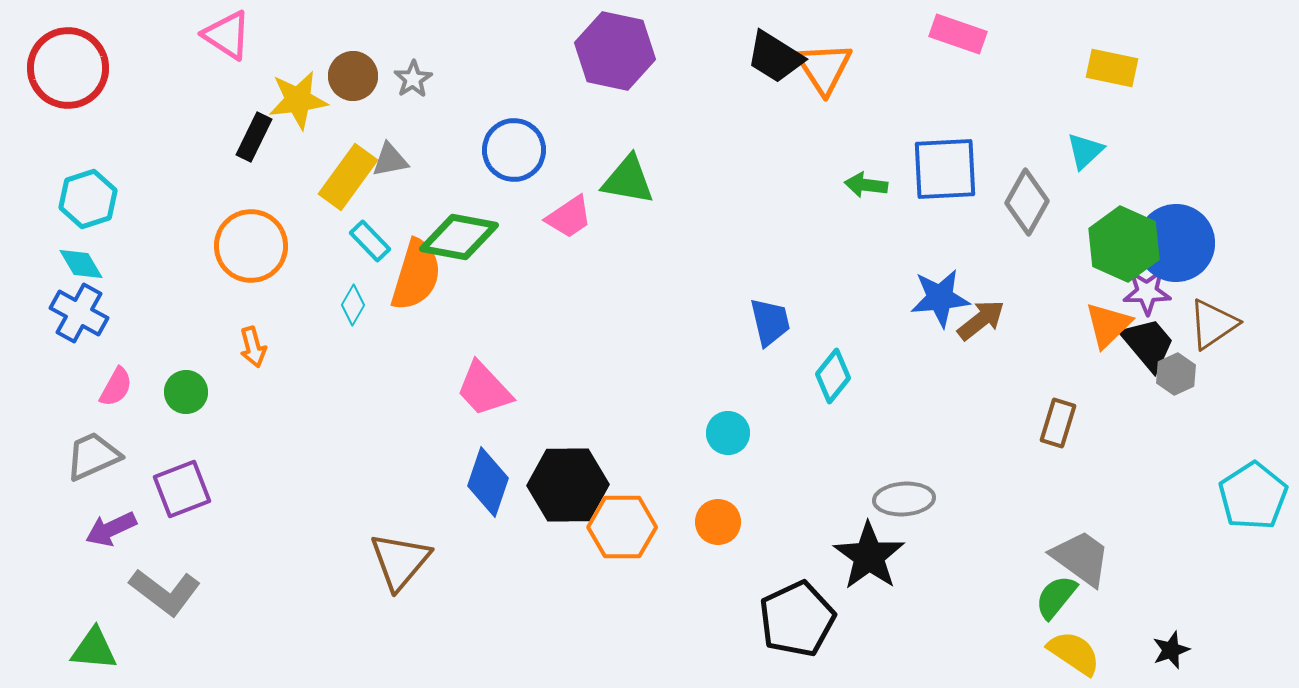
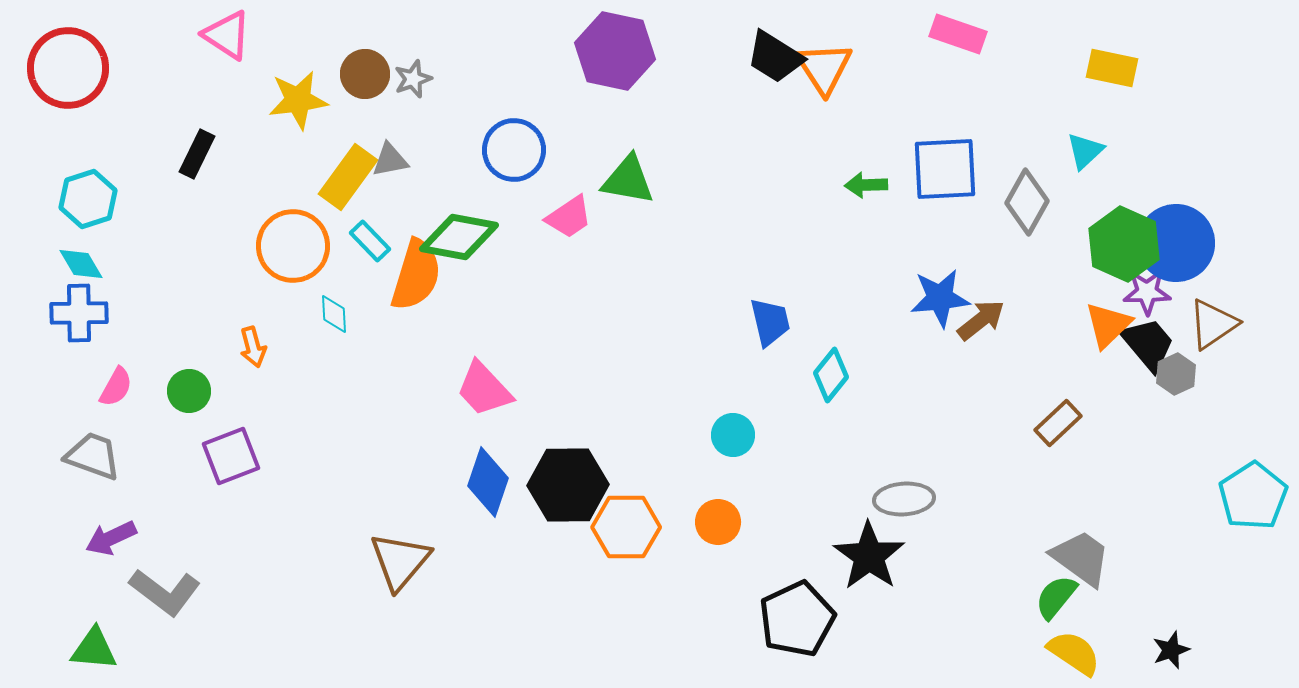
brown circle at (353, 76): moved 12 px right, 2 px up
gray star at (413, 79): rotated 12 degrees clockwise
black rectangle at (254, 137): moved 57 px left, 17 px down
green arrow at (866, 185): rotated 9 degrees counterclockwise
orange circle at (251, 246): moved 42 px right
cyan diamond at (353, 305): moved 19 px left, 9 px down; rotated 33 degrees counterclockwise
blue cross at (79, 313): rotated 30 degrees counterclockwise
cyan diamond at (833, 376): moved 2 px left, 1 px up
green circle at (186, 392): moved 3 px right, 1 px up
brown rectangle at (1058, 423): rotated 30 degrees clockwise
cyan circle at (728, 433): moved 5 px right, 2 px down
gray trapezoid at (93, 456): rotated 44 degrees clockwise
purple square at (182, 489): moved 49 px right, 33 px up
orange hexagon at (622, 527): moved 4 px right
purple arrow at (111, 529): moved 9 px down
